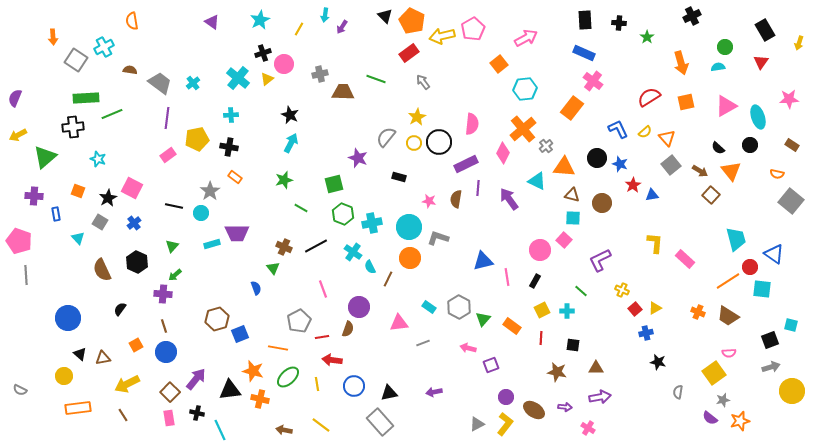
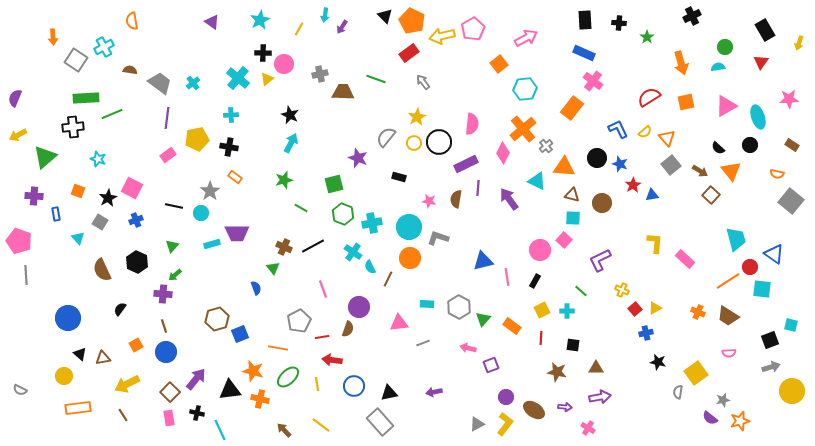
black cross at (263, 53): rotated 21 degrees clockwise
blue cross at (134, 223): moved 2 px right, 3 px up; rotated 16 degrees clockwise
black line at (316, 246): moved 3 px left
cyan rectangle at (429, 307): moved 2 px left, 3 px up; rotated 32 degrees counterclockwise
yellow square at (714, 373): moved 18 px left
brown arrow at (284, 430): rotated 35 degrees clockwise
